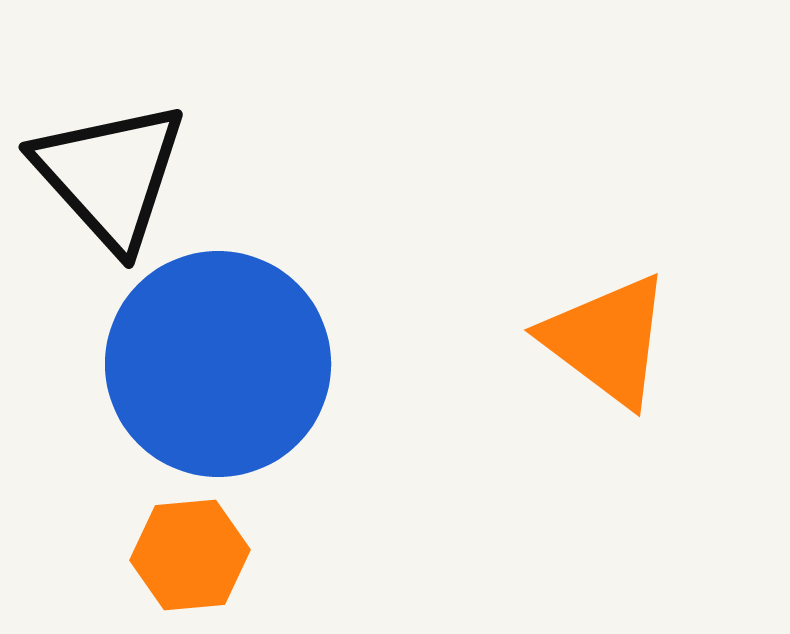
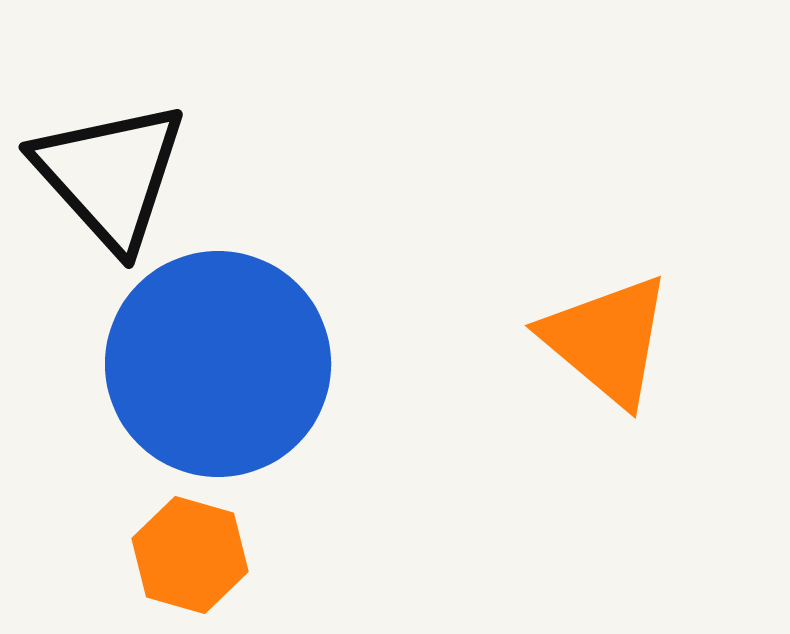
orange triangle: rotated 3 degrees clockwise
orange hexagon: rotated 21 degrees clockwise
